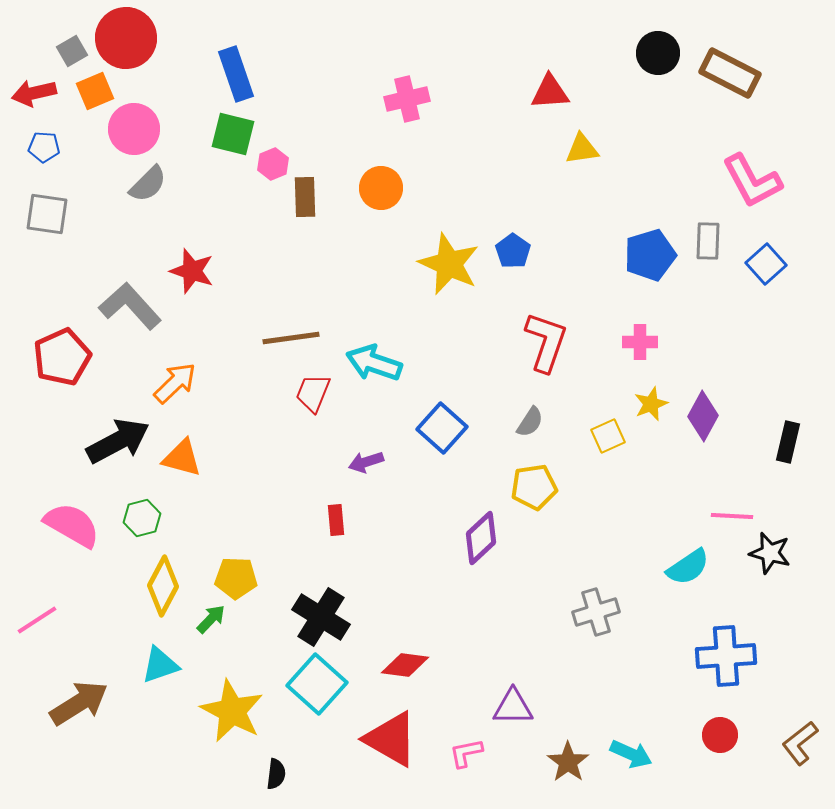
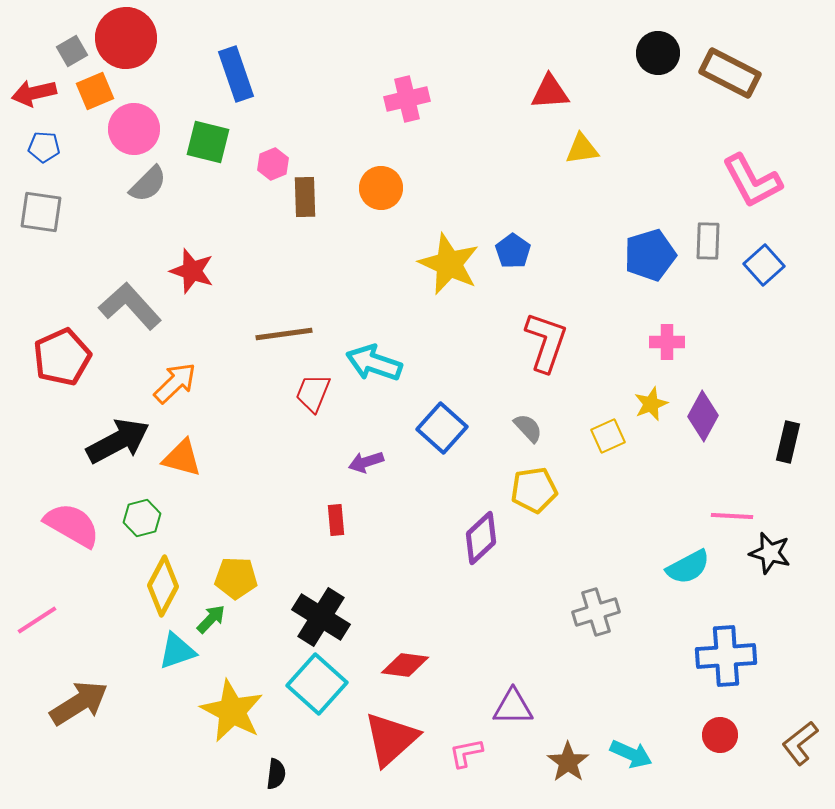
green square at (233, 134): moved 25 px left, 8 px down
gray square at (47, 214): moved 6 px left, 2 px up
blue square at (766, 264): moved 2 px left, 1 px down
brown line at (291, 338): moved 7 px left, 4 px up
pink cross at (640, 342): moved 27 px right
gray semicircle at (530, 422): moved 2 px left, 6 px down; rotated 76 degrees counterclockwise
yellow pentagon at (534, 487): moved 3 px down
cyan semicircle at (688, 567): rotated 6 degrees clockwise
cyan triangle at (160, 665): moved 17 px right, 14 px up
red triangle at (391, 739): rotated 48 degrees clockwise
